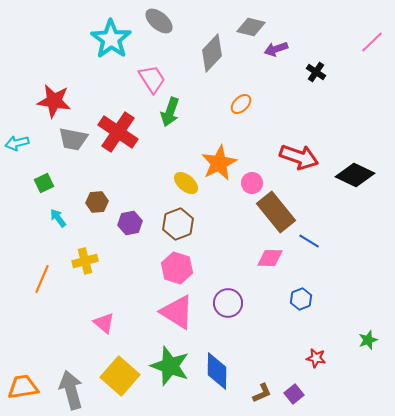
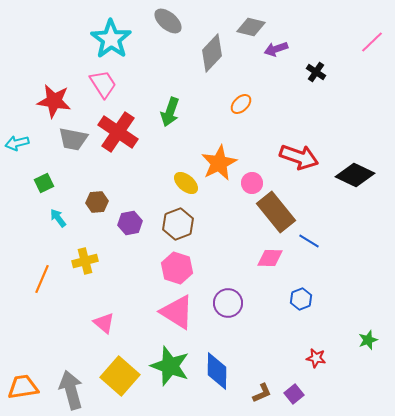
gray ellipse at (159, 21): moved 9 px right
pink trapezoid at (152, 79): moved 49 px left, 5 px down
